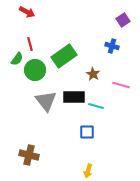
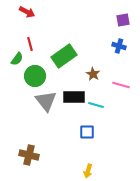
purple square: rotated 24 degrees clockwise
blue cross: moved 7 px right
green circle: moved 6 px down
cyan line: moved 1 px up
